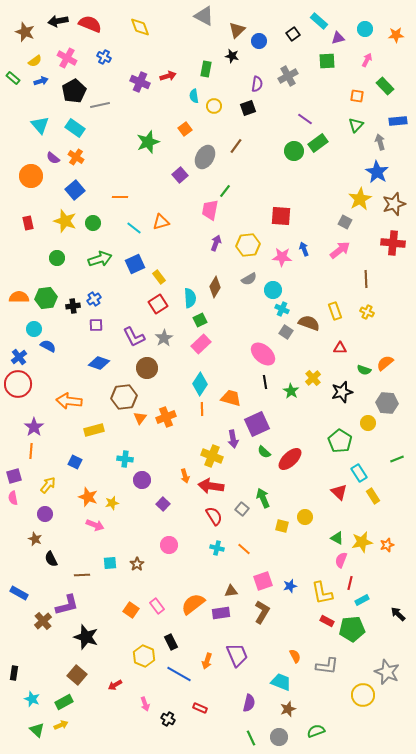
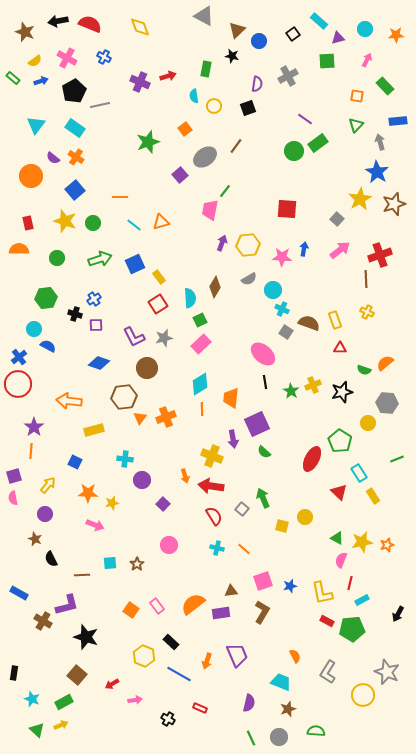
cyan triangle at (40, 125): moved 4 px left; rotated 18 degrees clockwise
gray ellipse at (205, 157): rotated 25 degrees clockwise
red square at (281, 216): moved 6 px right, 7 px up
gray square at (345, 222): moved 8 px left, 3 px up; rotated 16 degrees clockwise
cyan line at (134, 228): moved 3 px up
purple arrow at (216, 243): moved 6 px right
red cross at (393, 243): moved 13 px left, 12 px down; rotated 25 degrees counterclockwise
blue arrow at (304, 249): rotated 32 degrees clockwise
orange semicircle at (19, 297): moved 48 px up
black cross at (73, 306): moved 2 px right, 8 px down; rotated 24 degrees clockwise
yellow rectangle at (335, 311): moved 9 px down
gray star at (164, 338): rotated 18 degrees clockwise
yellow cross at (313, 378): moved 7 px down; rotated 21 degrees clockwise
cyan diamond at (200, 384): rotated 25 degrees clockwise
orange trapezoid at (231, 398): rotated 100 degrees counterclockwise
red ellipse at (290, 459): moved 22 px right; rotated 20 degrees counterclockwise
orange star at (88, 497): moved 4 px up; rotated 18 degrees counterclockwise
black arrow at (398, 614): rotated 105 degrees counterclockwise
brown cross at (43, 621): rotated 18 degrees counterclockwise
black rectangle at (171, 642): rotated 21 degrees counterclockwise
gray L-shape at (327, 666): moved 1 px right, 6 px down; rotated 115 degrees clockwise
red arrow at (115, 685): moved 3 px left, 1 px up
pink arrow at (145, 704): moved 10 px left, 4 px up; rotated 80 degrees counterclockwise
green semicircle at (316, 731): rotated 24 degrees clockwise
